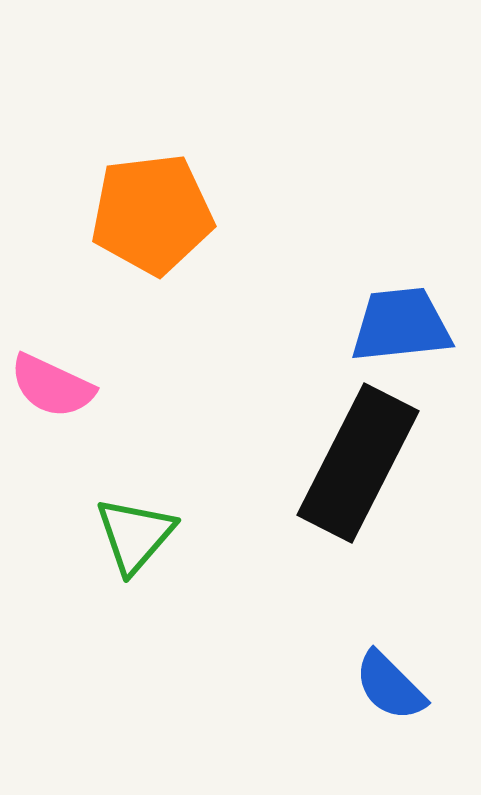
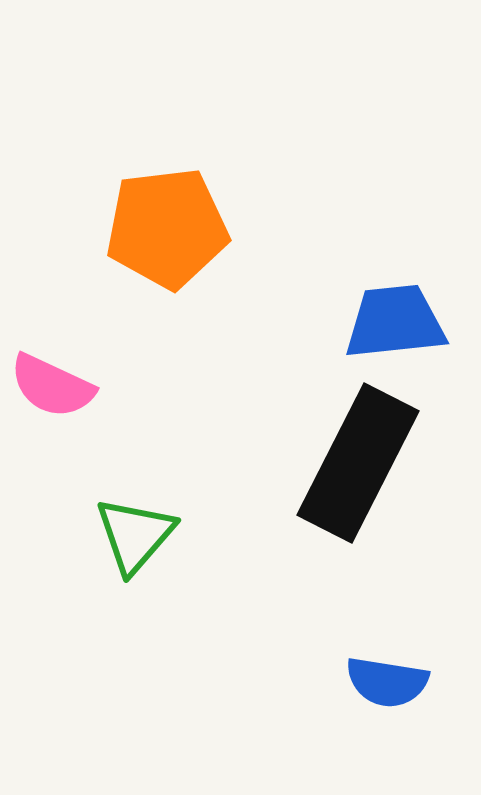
orange pentagon: moved 15 px right, 14 px down
blue trapezoid: moved 6 px left, 3 px up
blue semicircle: moved 3 px left, 4 px up; rotated 36 degrees counterclockwise
